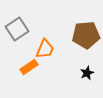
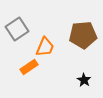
brown pentagon: moved 3 px left
orange trapezoid: moved 2 px up
black star: moved 3 px left, 7 px down; rotated 16 degrees counterclockwise
